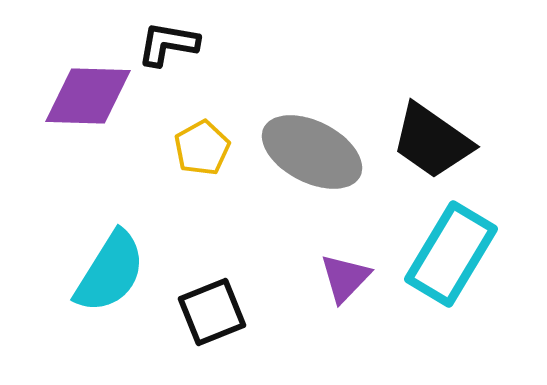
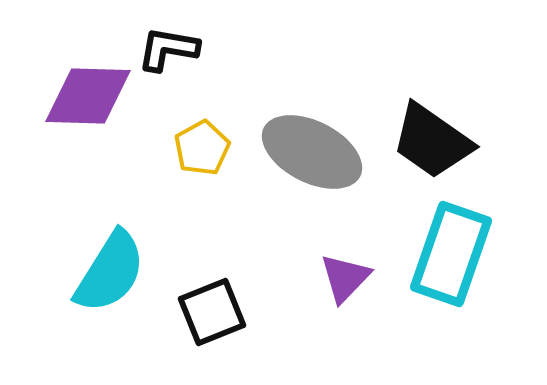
black L-shape: moved 5 px down
cyan rectangle: rotated 12 degrees counterclockwise
